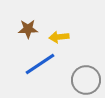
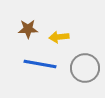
blue line: rotated 44 degrees clockwise
gray circle: moved 1 px left, 12 px up
